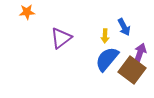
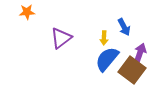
yellow arrow: moved 1 px left, 2 px down
